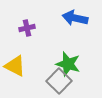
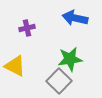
green star: moved 2 px right, 5 px up; rotated 25 degrees counterclockwise
